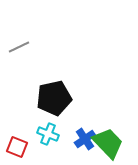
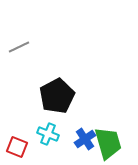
black pentagon: moved 3 px right, 2 px up; rotated 16 degrees counterclockwise
green trapezoid: rotated 28 degrees clockwise
